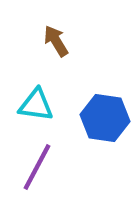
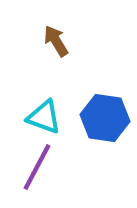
cyan triangle: moved 8 px right, 12 px down; rotated 12 degrees clockwise
